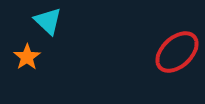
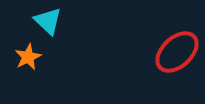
orange star: moved 1 px right; rotated 8 degrees clockwise
